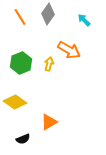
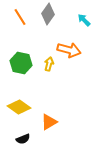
orange arrow: rotated 15 degrees counterclockwise
green hexagon: rotated 25 degrees counterclockwise
yellow diamond: moved 4 px right, 5 px down
